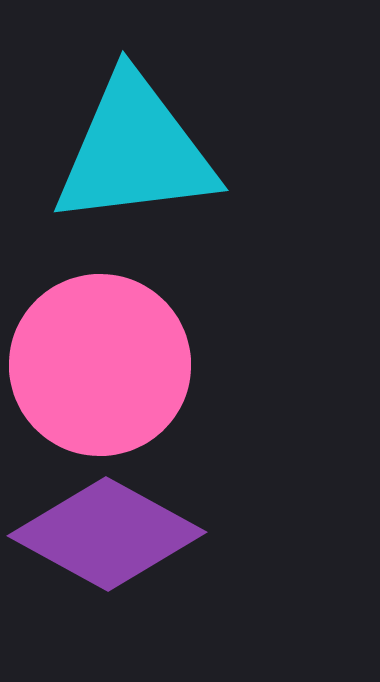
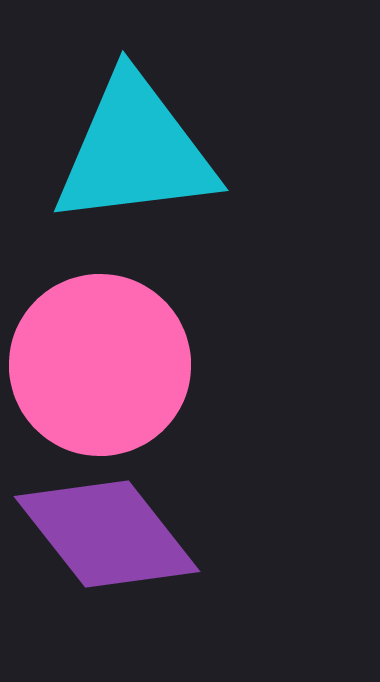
purple diamond: rotated 23 degrees clockwise
